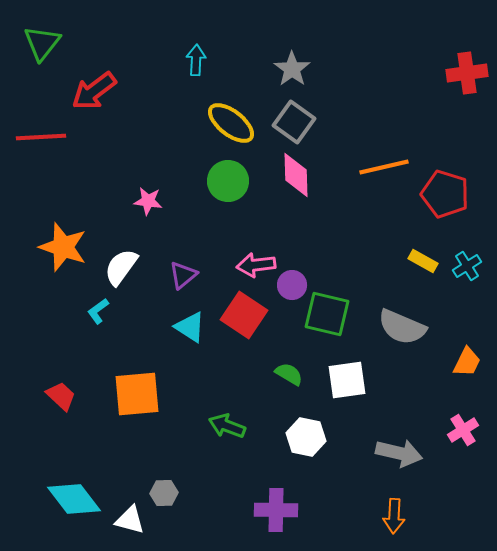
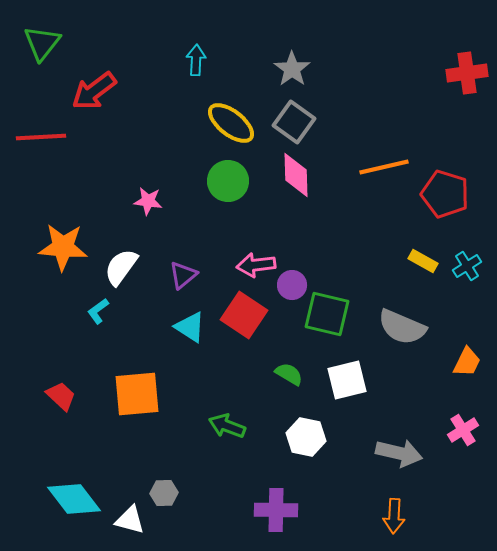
orange star: rotated 15 degrees counterclockwise
white square: rotated 6 degrees counterclockwise
